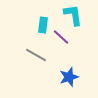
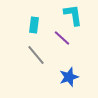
cyan rectangle: moved 9 px left
purple line: moved 1 px right, 1 px down
gray line: rotated 20 degrees clockwise
